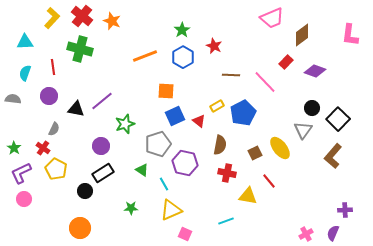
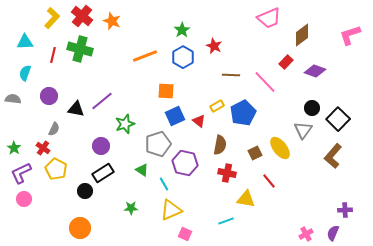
pink trapezoid at (272, 18): moved 3 px left
pink L-shape at (350, 35): rotated 65 degrees clockwise
red line at (53, 67): moved 12 px up; rotated 21 degrees clockwise
yellow triangle at (248, 196): moved 2 px left, 3 px down
